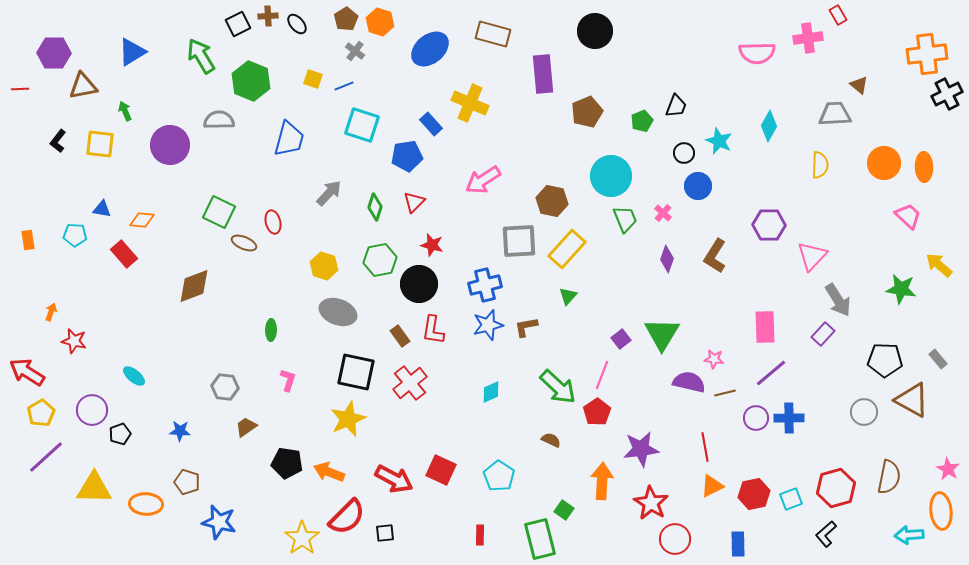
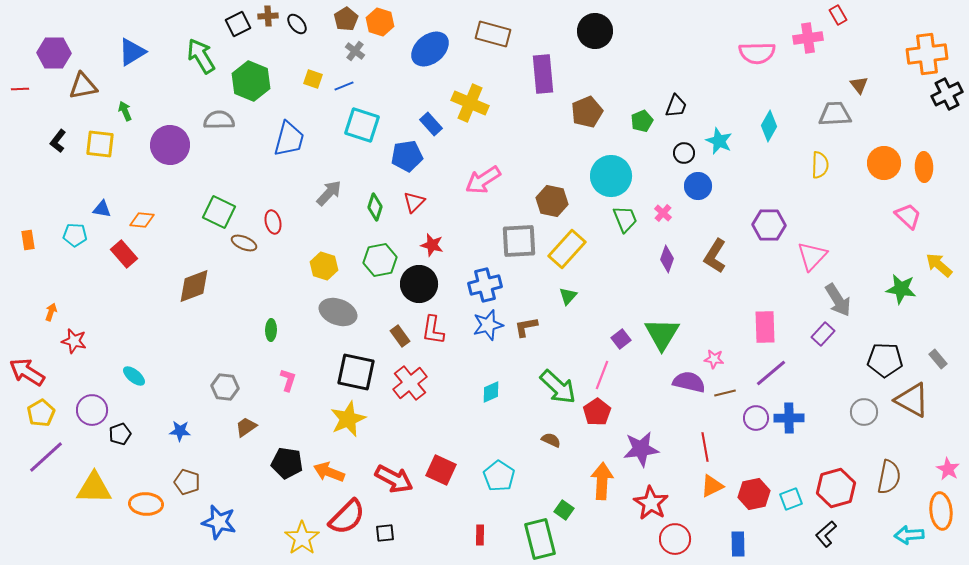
brown triangle at (859, 85): rotated 12 degrees clockwise
